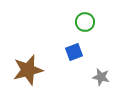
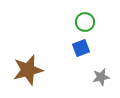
blue square: moved 7 px right, 4 px up
gray star: rotated 24 degrees counterclockwise
